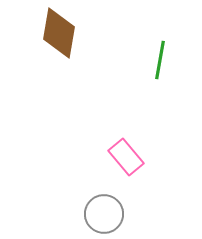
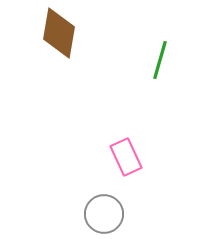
green line: rotated 6 degrees clockwise
pink rectangle: rotated 15 degrees clockwise
